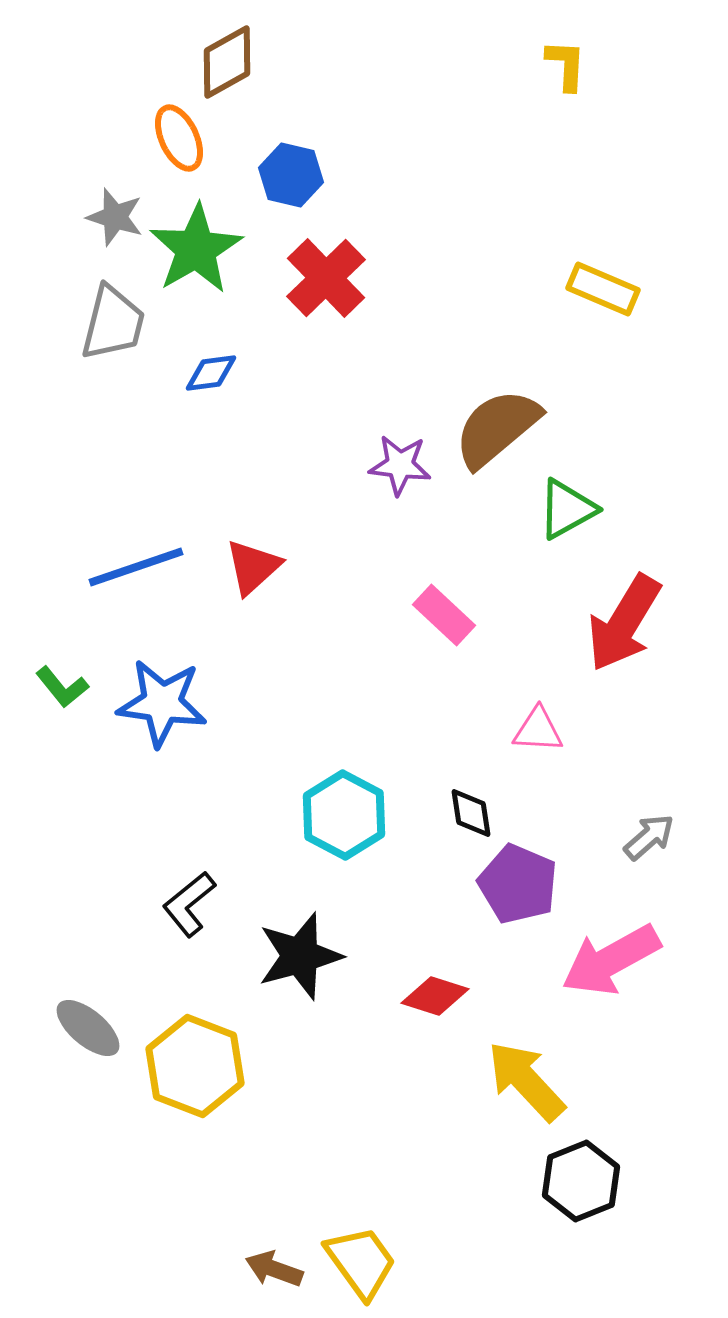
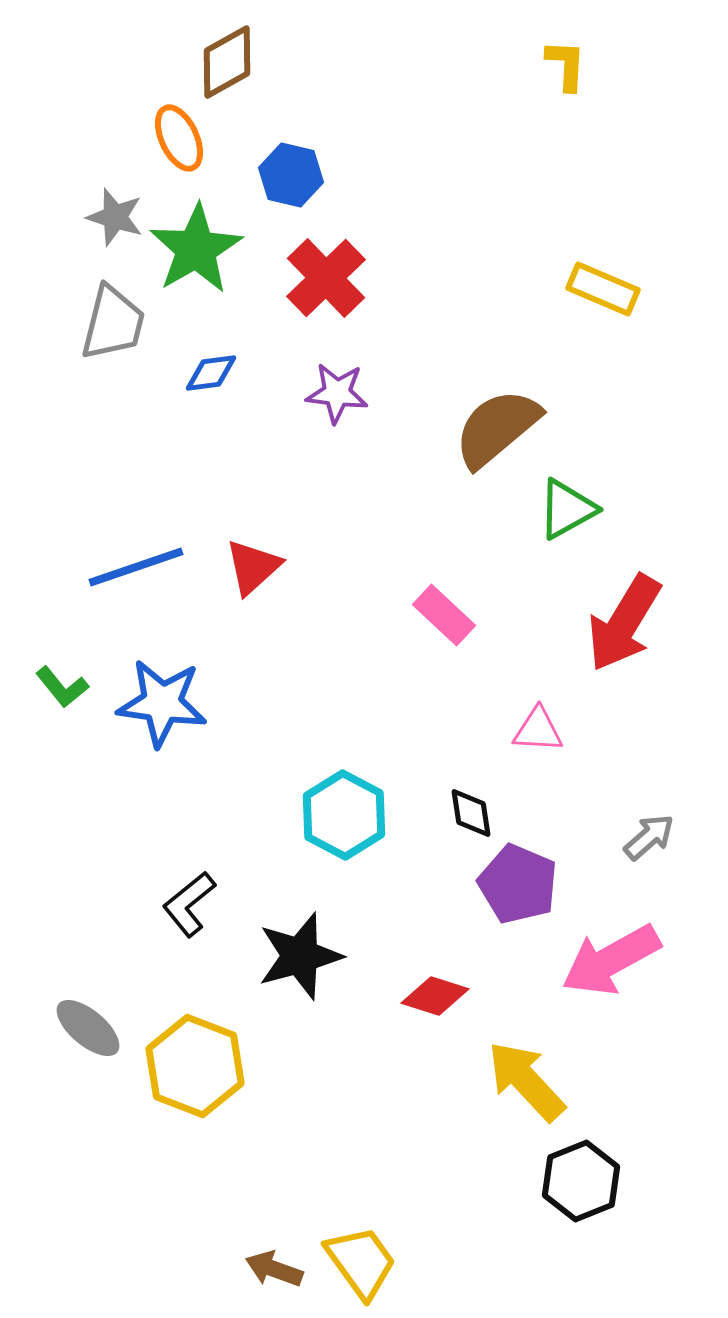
purple star: moved 63 px left, 72 px up
